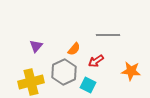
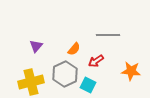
gray hexagon: moved 1 px right, 2 px down
